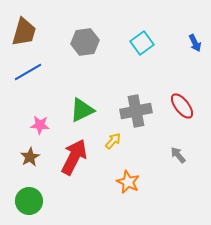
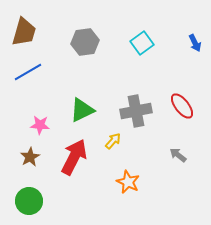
gray arrow: rotated 12 degrees counterclockwise
